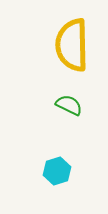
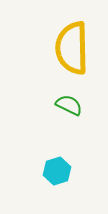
yellow semicircle: moved 3 px down
